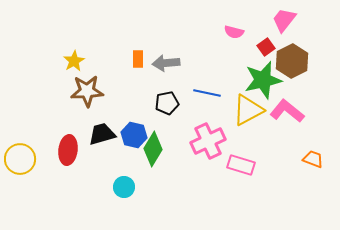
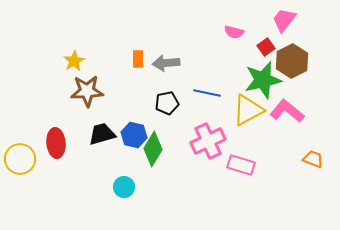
red ellipse: moved 12 px left, 7 px up; rotated 12 degrees counterclockwise
